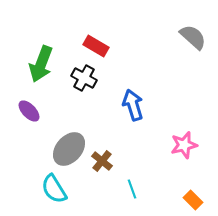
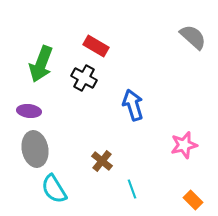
purple ellipse: rotated 40 degrees counterclockwise
gray ellipse: moved 34 px left; rotated 52 degrees counterclockwise
